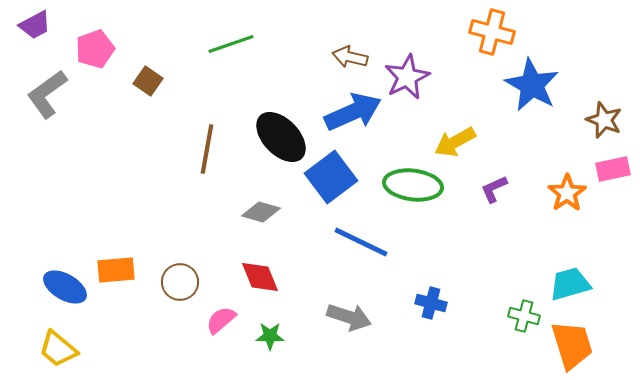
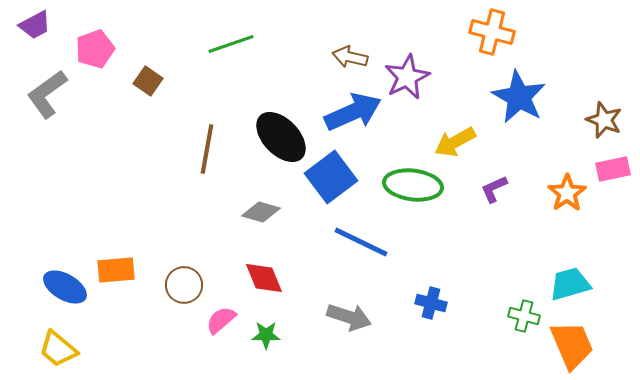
blue star: moved 13 px left, 12 px down
red diamond: moved 4 px right, 1 px down
brown circle: moved 4 px right, 3 px down
green star: moved 4 px left, 1 px up
orange trapezoid: rotated 6 degrees counterclockwise
